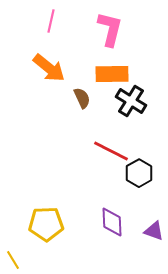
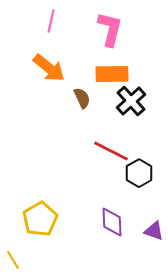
black cross: rotated 16 degrees clockwise
yellow pentagon: moved 6 px left, 5 px up; rotated 28 degrees counterclockwise
